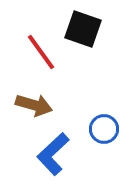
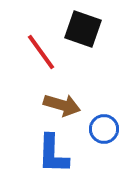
brown arrow: moved 28 px right
blue L-shape: rotated 45 degrees counterclockwise
